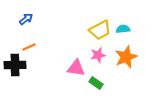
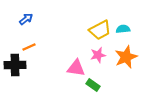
green rectangle: moved 3 px left, 2 px down
